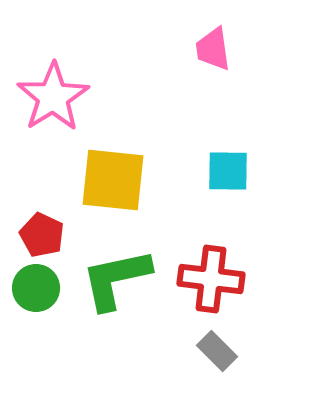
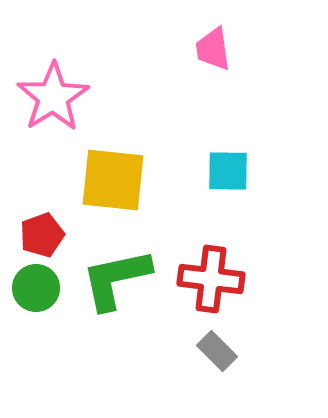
red pentagon: rotated 27 degrees clockwise
